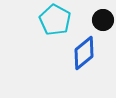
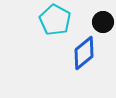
black circle: moved 2 px down
